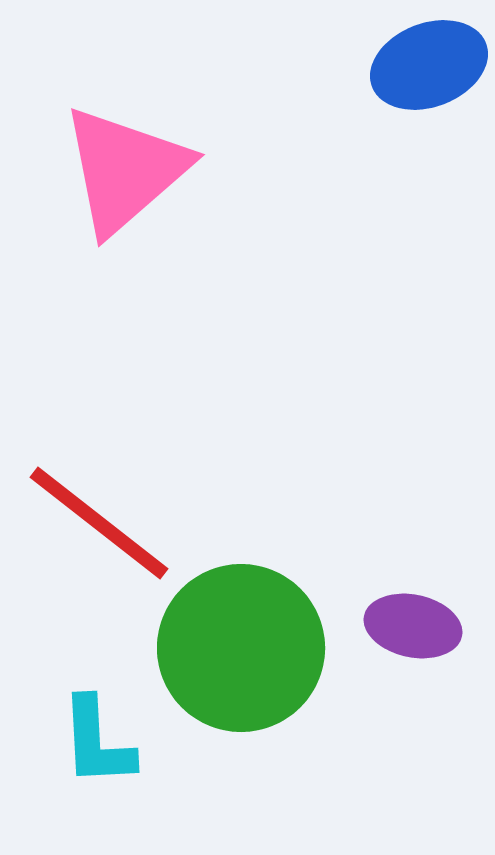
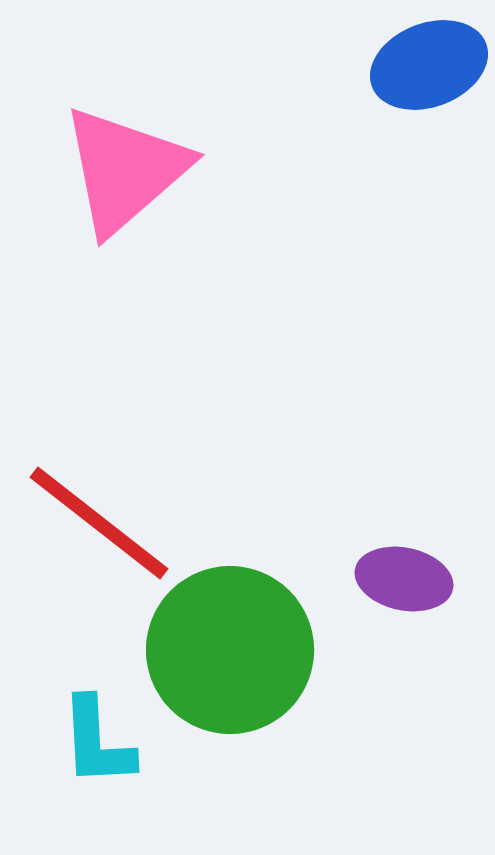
purple ellipse: moved 9 px left, 47 px up
green circle: moved 11 px left, 2 px down
